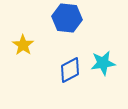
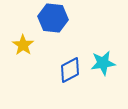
blue hexagon: moved 14 px left
